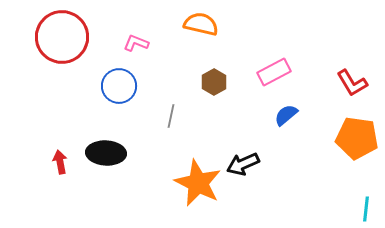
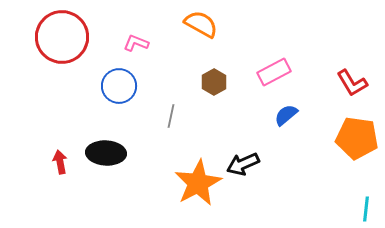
orange semicircle: rotated 16 degrees clockwise
orange star: rotated 18 degrees clockwise
